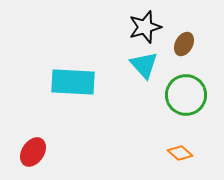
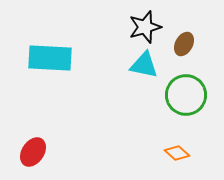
cyan triangle: rotated 36 degrees counterclockwise
cyan rectangle: moved 23 px left, 24 px up
orange diamond: moved 3 px left
